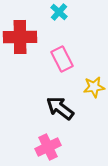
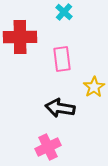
cyan cross: moved 5 px right
pink rectangle: rotated 20 degrees clockwise
yellow star: rotated 25 degrees counterclockwise
black arrow: rotated 28 degrees counterclockwise
